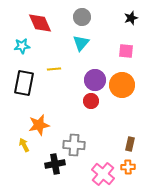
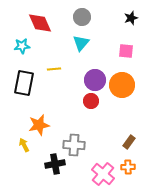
brown rectangle: moved 1 px left, 2 px up; rotated 24 degrees clockwise
